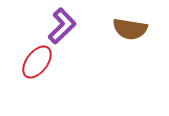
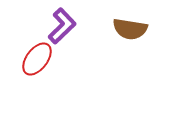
red ellipse: moved 3 px up
